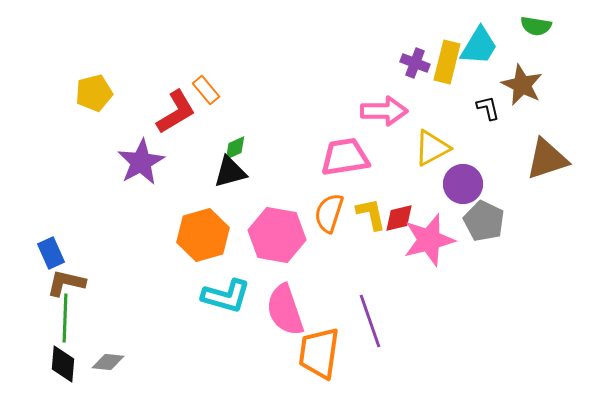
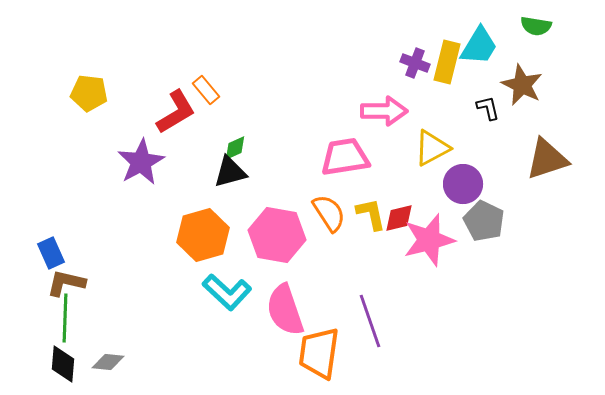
yellow pentagon: moved 5 px left; rotated 21 degrees clockwise
orange semicircle: rotated 129 degrees clockwise
cyan L-shape: moved 1 px right, 4 px up; rotated 27 degrees clockwise
